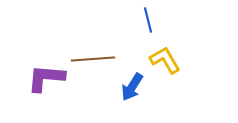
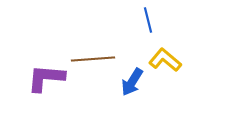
yellow L-shape: rotated 20 degrees counterclockwise
blue arrow: moved 5 px up
